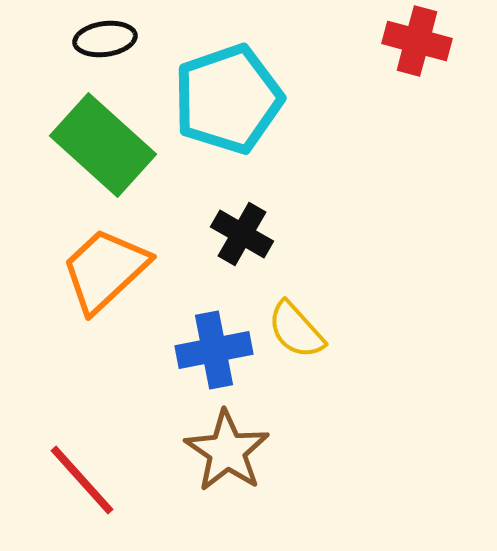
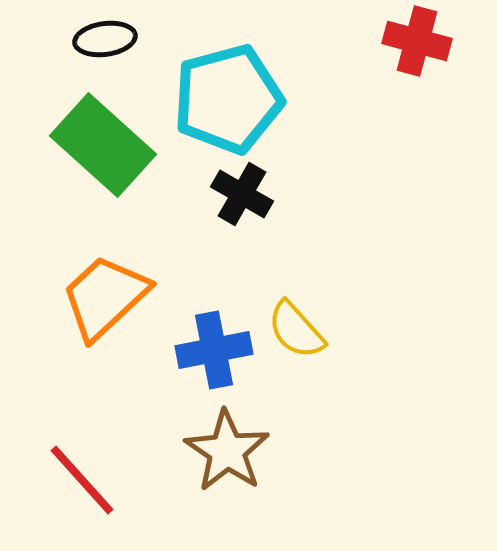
cyan pentagon: rotated 4 degrees clockwise
black cross: moved 40 px up
orange trapezoid: moved 27 px down
